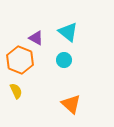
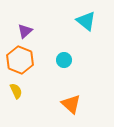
cyan triangle: moved 18 px right, 11 px up
purple triangle: moved 11 px left, 7 px up; rotated 49 degrees clockwise
